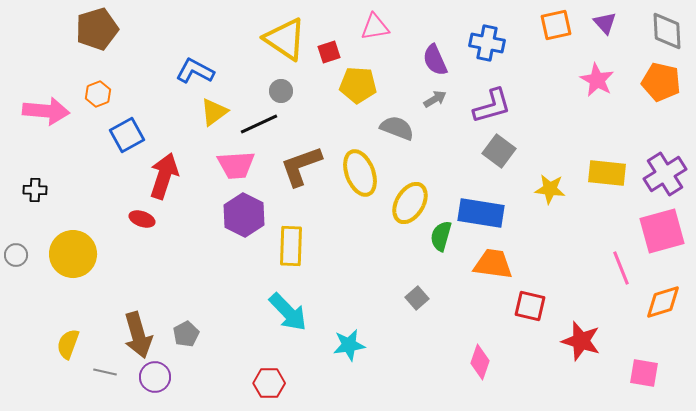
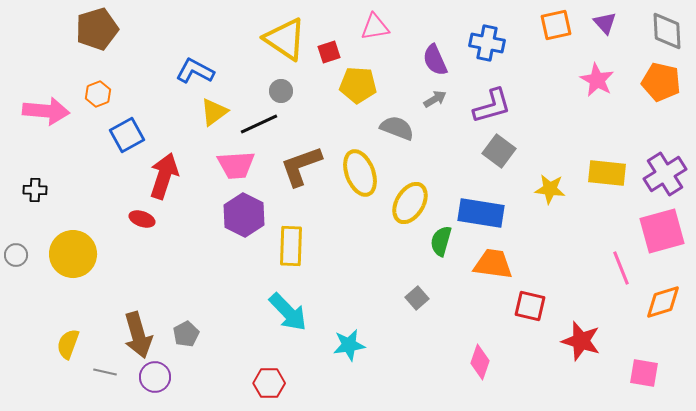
green semicircle at (441, 236): moved 5 px down
